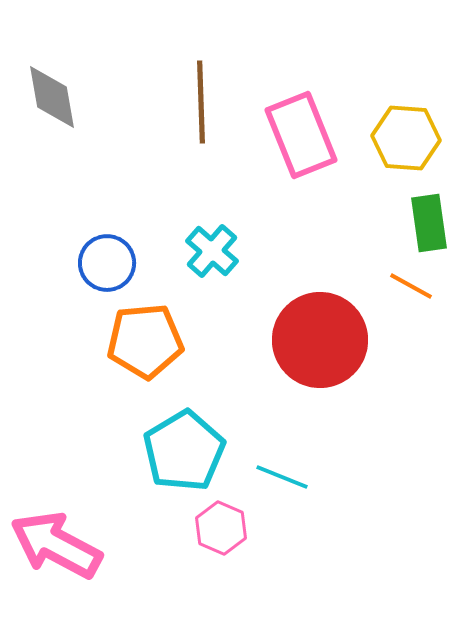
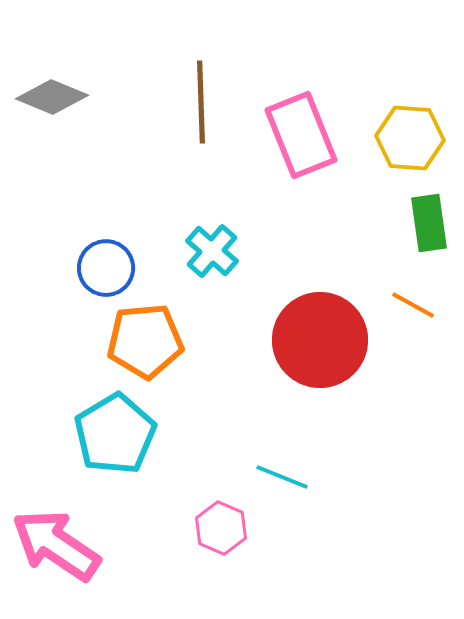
gray diamond: rotated 58 degrees counterclockwise
yellow hexagon: moved 4 px right
blue circle: moved 1 px left, 5 px down
orange line: moved 2 px right, 19 px down
cyan pentagon: moved 69 px left, 17 px up
pink arrow: rotated 6 degrees clockwise
